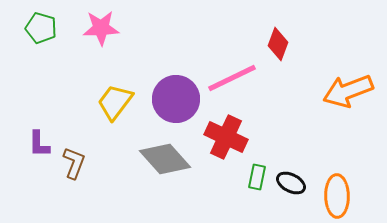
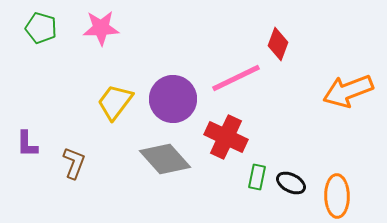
pink line: moved 4 px right
purple circle: moved 3 px left
purple L-shape: moved 12 px left
